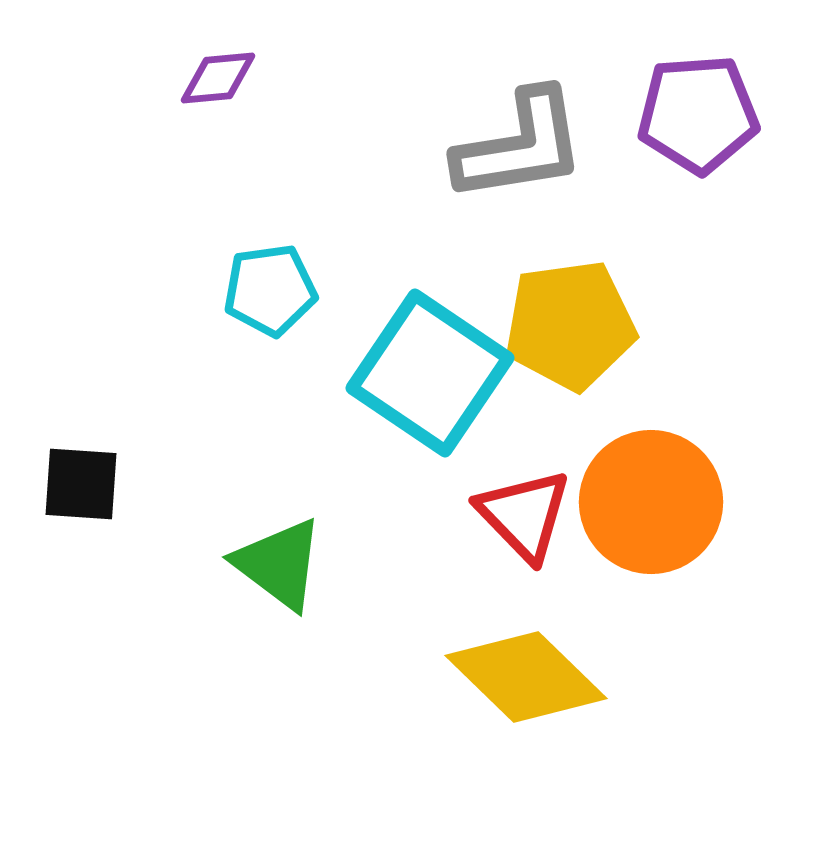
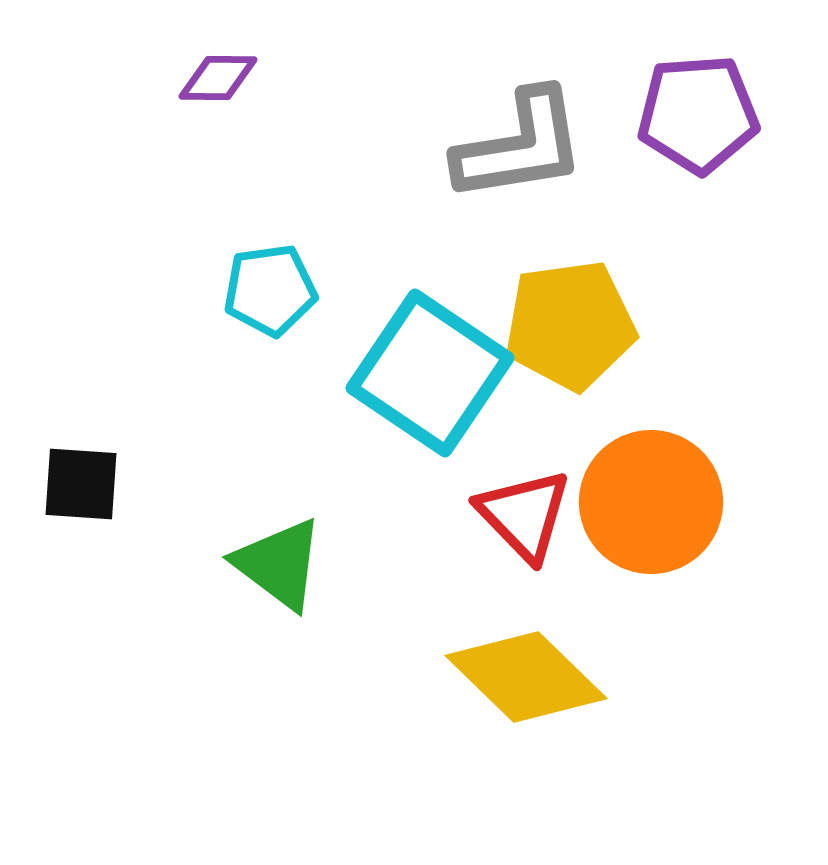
purple diamond: rotated 6 degrees clockwise
